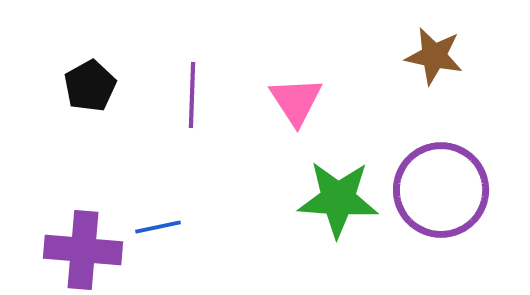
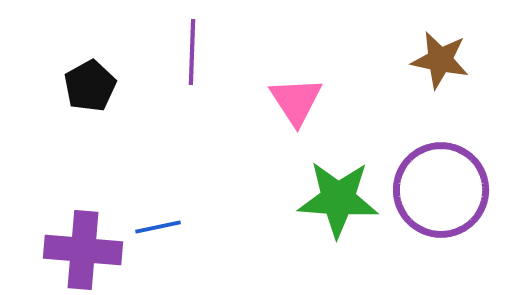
brown star: moved 6 px right, 4 px down
purple line: moved 43 px up
